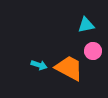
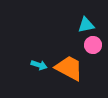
pink circle: moved 6 px up
